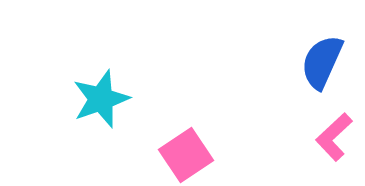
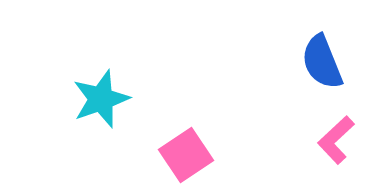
blue semicircle: rotated 46 degrees counterclockwise
pink L-shape: moved 2 px right, 3 px down
